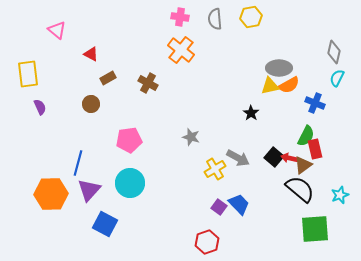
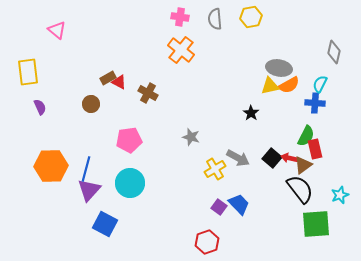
red triangle: moved 28 px right, 28 px down
gray ellipse: rotated 10 degrees clockwise
yellow rectangle: moved 2 px up
cyan semicircle: moved 17 px left, 6 px down
brown cross: moved 10 px down
blue cross: rotated 18 degrees counterclockwise
black square: moved 2 px left, 1 px down
blue line: moved 8 px right, 6 px down
black semicircle: rotated 12 degrees clockwise
orange hexagon: moved 28 px up
green square: moved 1 px right, 5 px up
